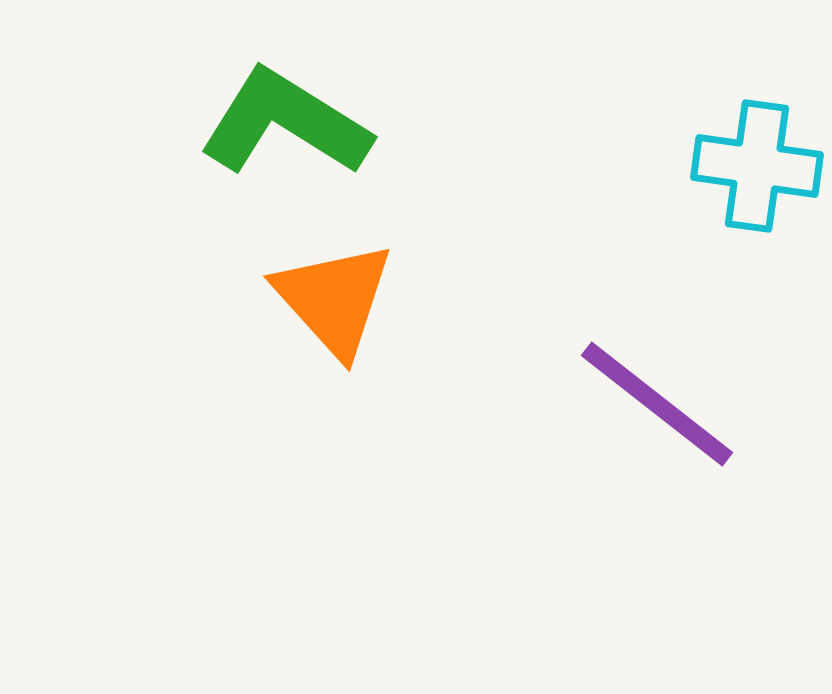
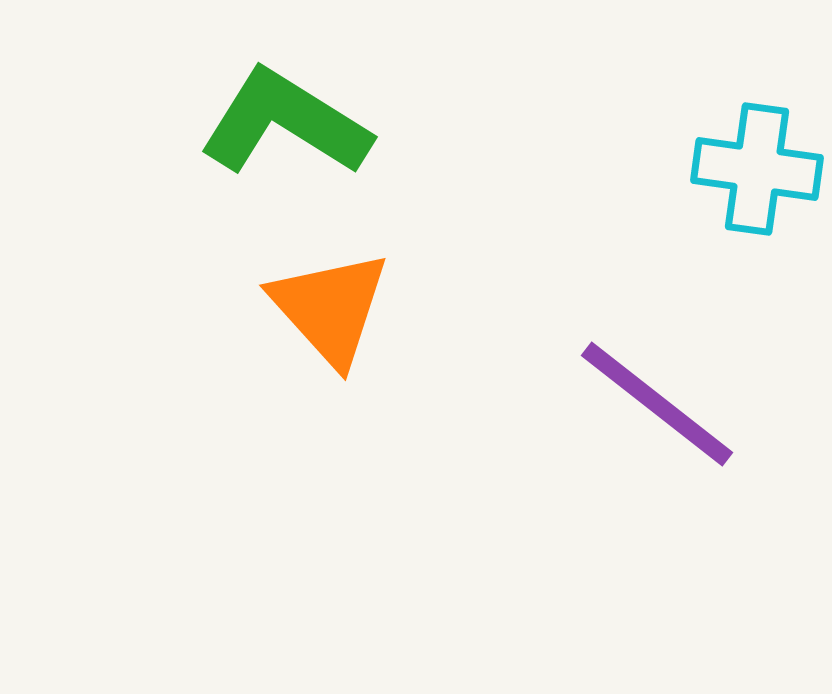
cyan cross: moved 3 px down
orange triangle: moved 4 px left, 9 px down
